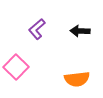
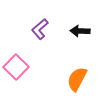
purple L-shape: moved 3 px right
orange semicircle: rotated 125 degrees clockwise
